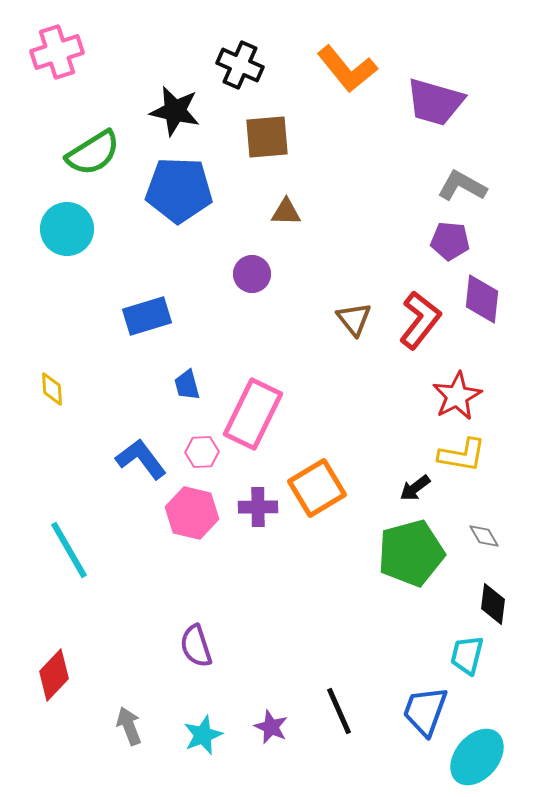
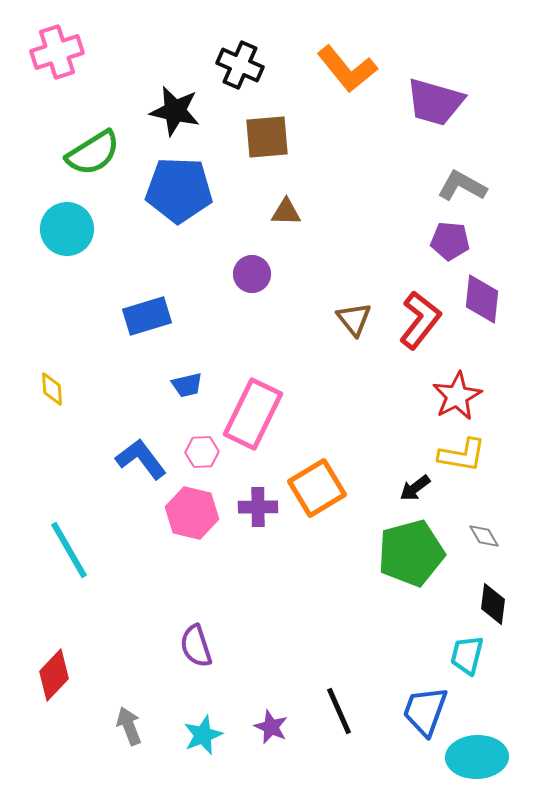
blue trapezoid at (187, 385): rotated 88 degrees counterclockwise
cyan ellipse at (477, 757): rotated 48 degrees clockwise
